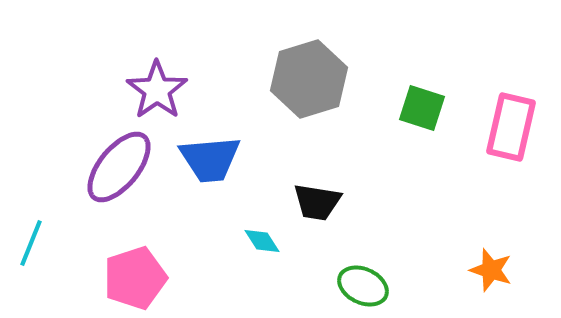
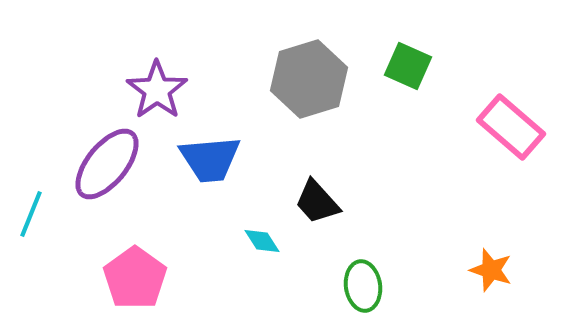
green square: moved 14 px left, 42 px up; rotated 6 degrees clockwise
pink rectangle: rotated 62 degrees counterclockwise
purple ellipse: moved 12 px left, 3 px up
black trapezoid: rotated 39 degrees clockwise
cyan line: moved 29 px up
pink pentagon: rotated 18 degrees counterclockwise
green ellipse: rotated 57 degrees clockwise
